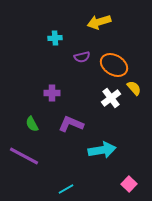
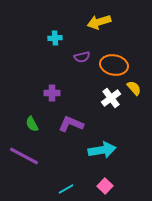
orange ellipse: rotated 20 degrees counterclockwise
pink square: moved 24 px left, 2 px down
